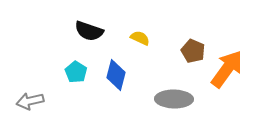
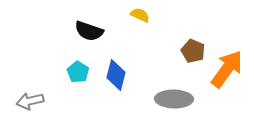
yellow semicircle: moved 23 px up
cyan pentagon: moved 2 px right
